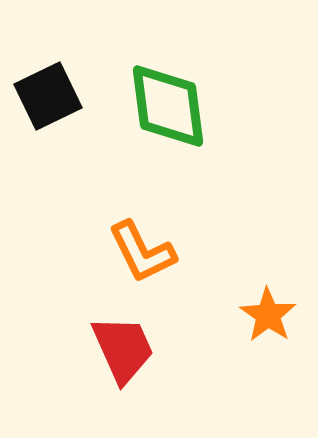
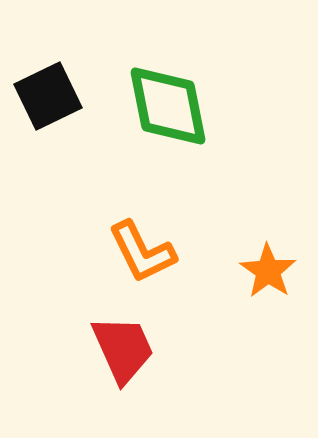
green diamond: rotated 4 degrees counterclockwise
orange star: moved 44 px up
